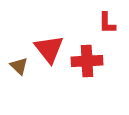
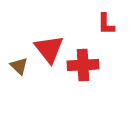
red L-shape: moved 1 px left, 1 px down
red cross: moved 4 px left, 4 px down
